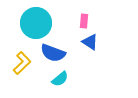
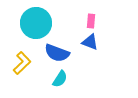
pink rectangle: moved 7 px right
blue triangle: rotated 12 degrees counterclockwise
blue semicircle: moved 4 px right
cyan semicircle: rotated 18 degrees counterclockwise
